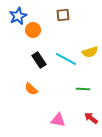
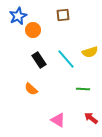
cyan line: rotated 20 degrees clockwise
pink triangle: rotated 21 degrees clockwise
